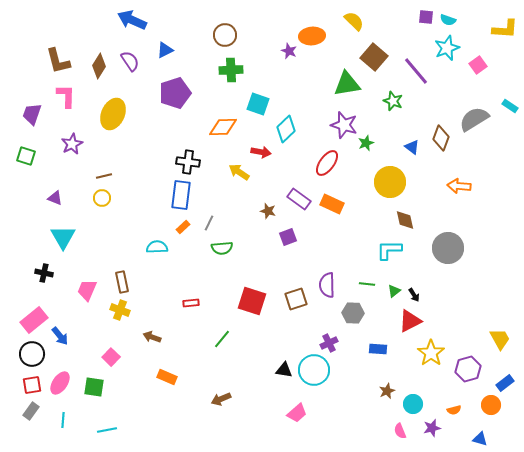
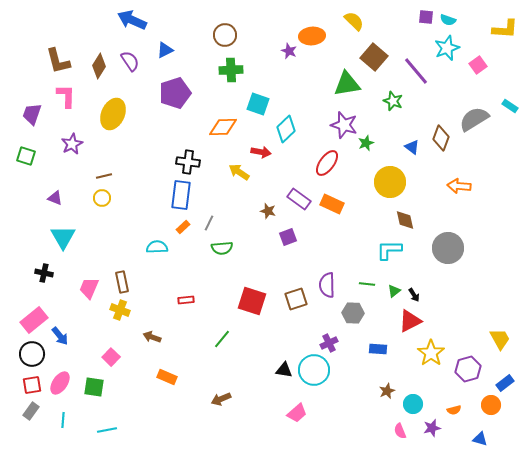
pink trapezoid at (87, 290): moved 2 px right, 2 px up
red rectangle at (191, 303): moved 5 px left, 3 px up
